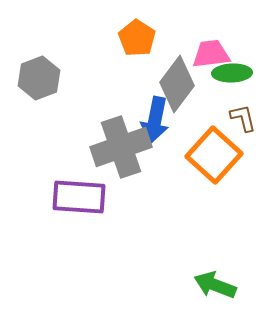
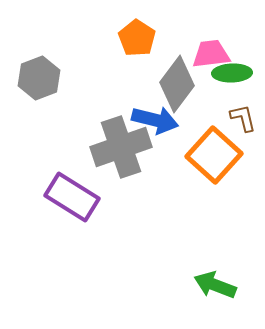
blue arrow: rotated 87 degrees counterclockwise
purple rectangle: moved 7 px left; rotated 28 degrees clockwise
